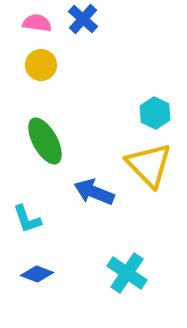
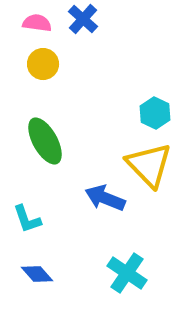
yellow circle: moved 2 px right, 1 px up
blue arrow: moved 11 px right, 6 px down
blue diamond: rotated 28 degrees clockwise
